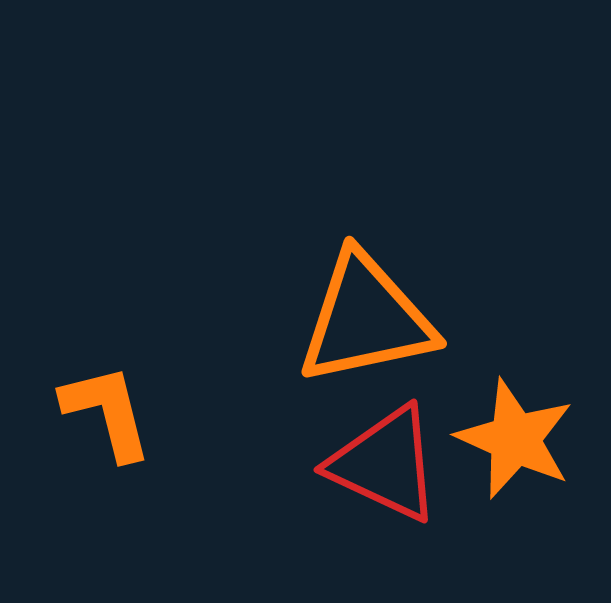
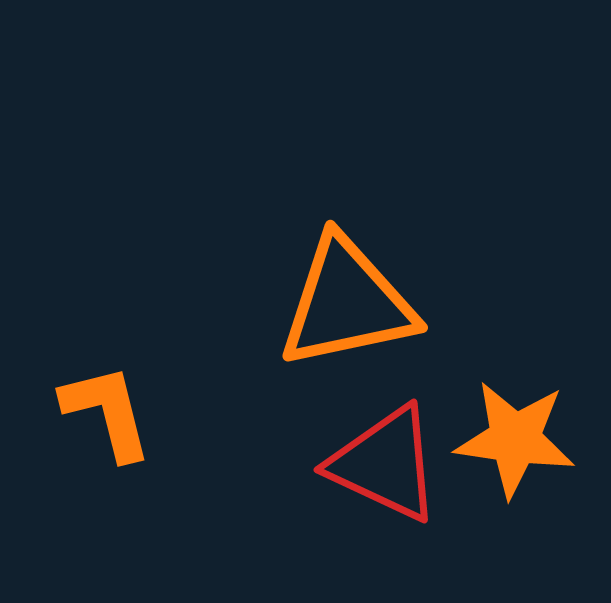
orange triangle: moved 19 px left, 16 px up
orange star: rotated 16 degrees counterclockwise
